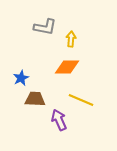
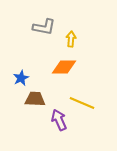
gray L-shape: moved 1 px left
orange diamond: moved 3 px left
yellow line: moved 1 px right, 3 px down
